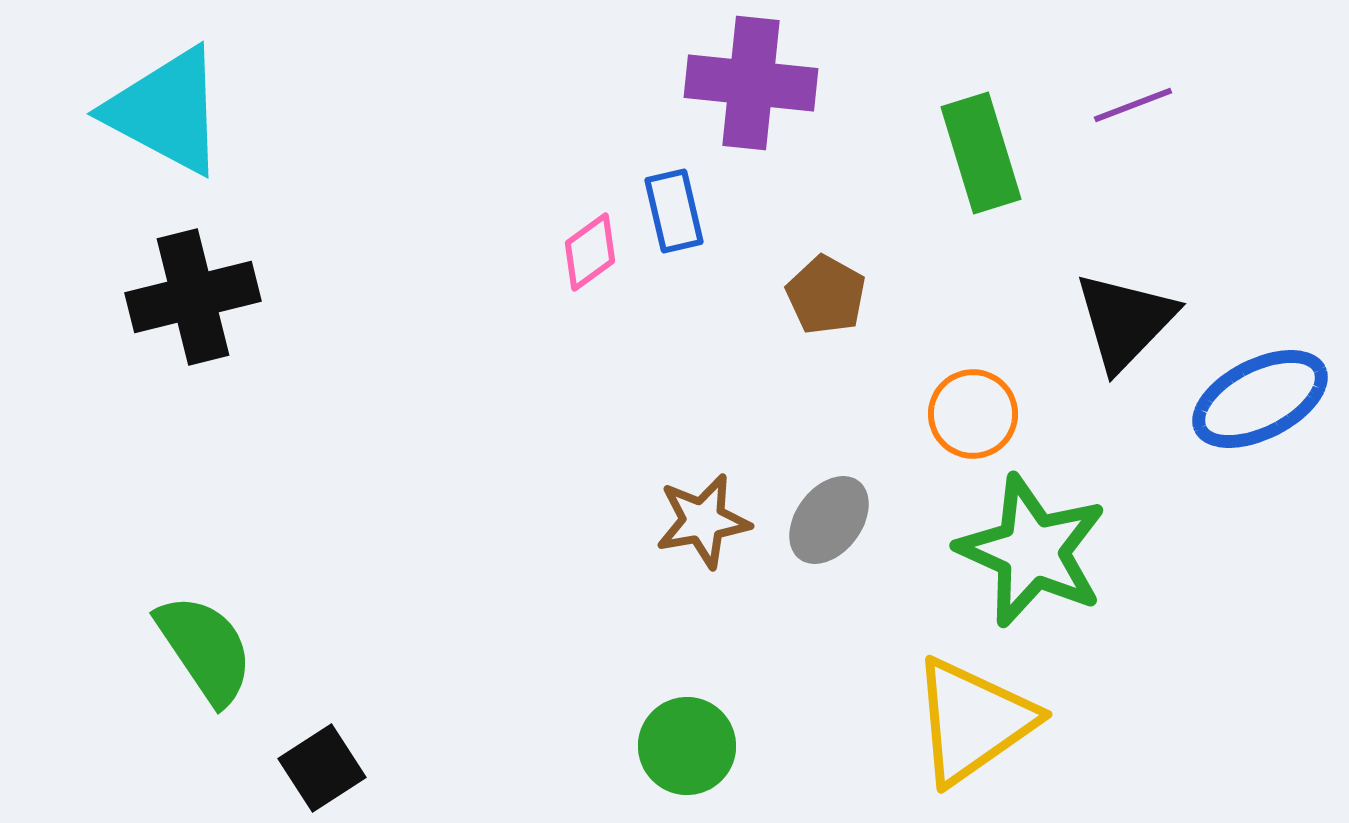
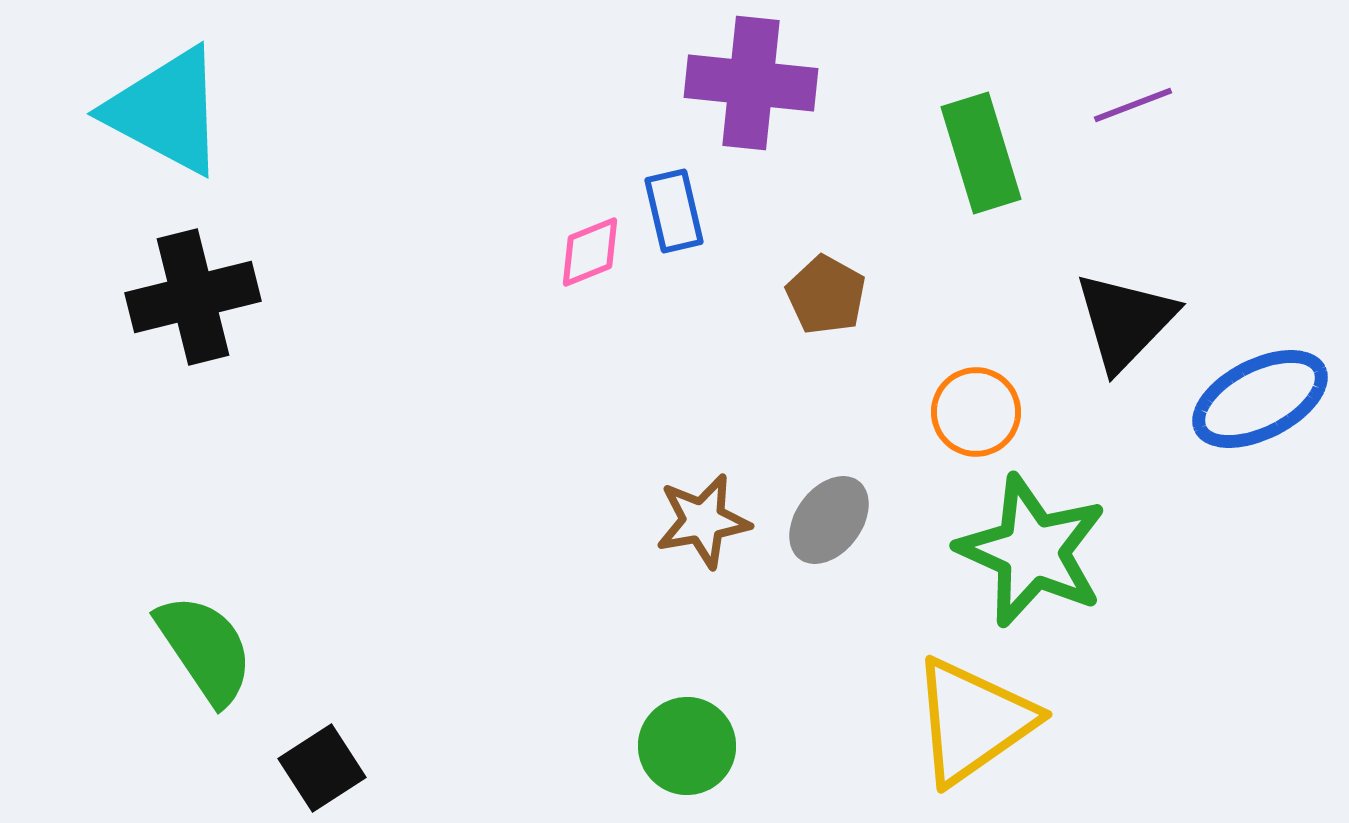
pink diamond: rotated 14 degrees clockwise
orange circle: moved 3 px right, 2 px up
